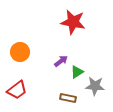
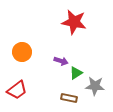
red star: moved 1 px right
orange circle: moved 2 px right
purple arrow: rotated 56 degrees clockwise
green triangle: moved 1 px left, 1 px down
brown rectangle: moved 1 px right
